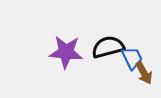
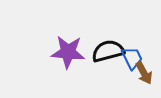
black semicircle: moved 4 px down
purple star: moved 2 px right
